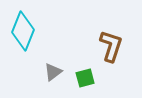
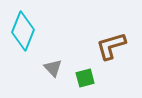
brown L-shape: rotated 124 degrees counterclockwise
gray triangle: moved 4 px up; rotated 36 degrees counterclockwise
